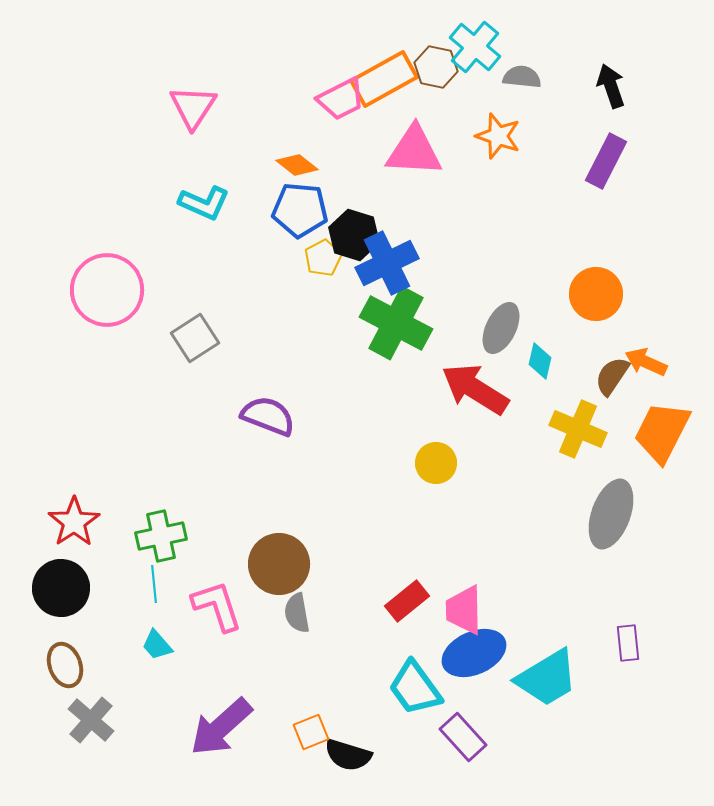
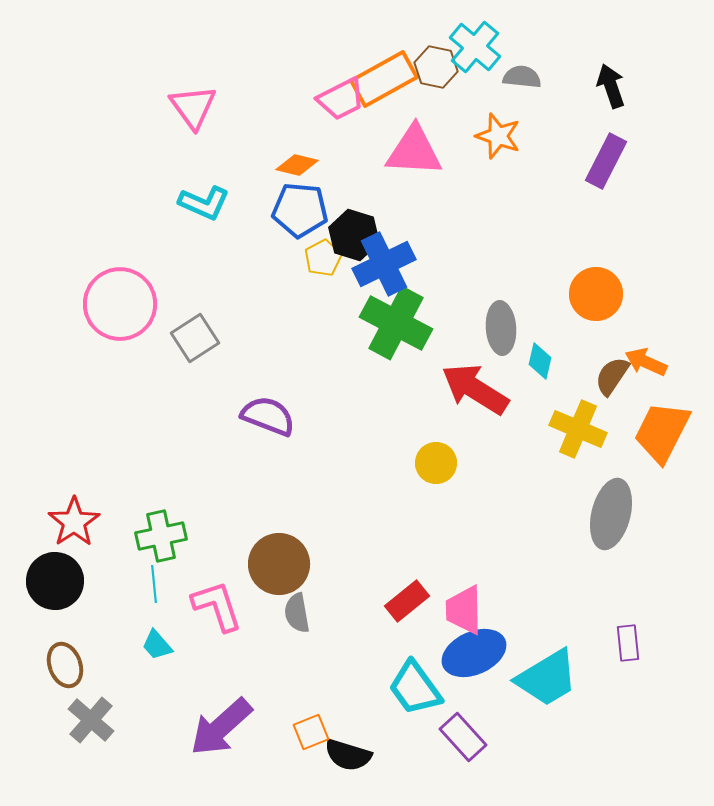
pink triangle at (193, 107): rotated 9 degrees counterclockwise
orange diamond at (297, 165): rotated 24 degrees counterclockwise
blue cross at (387, 263): moved 3 px left, 1 px down
pink circle at (107, 290): moved 13 px right, 14 px down
gray ellipse at (501, 328): rotated 30 degrees counterclockwise
gray ellipse at (611, 514): rotated 6 degrees counterclockwise
black circle at (61, 588): moved 6 px left, 7 px up
